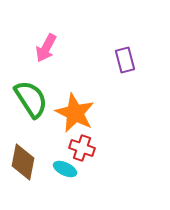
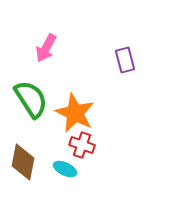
red cross: moved 3 px up
